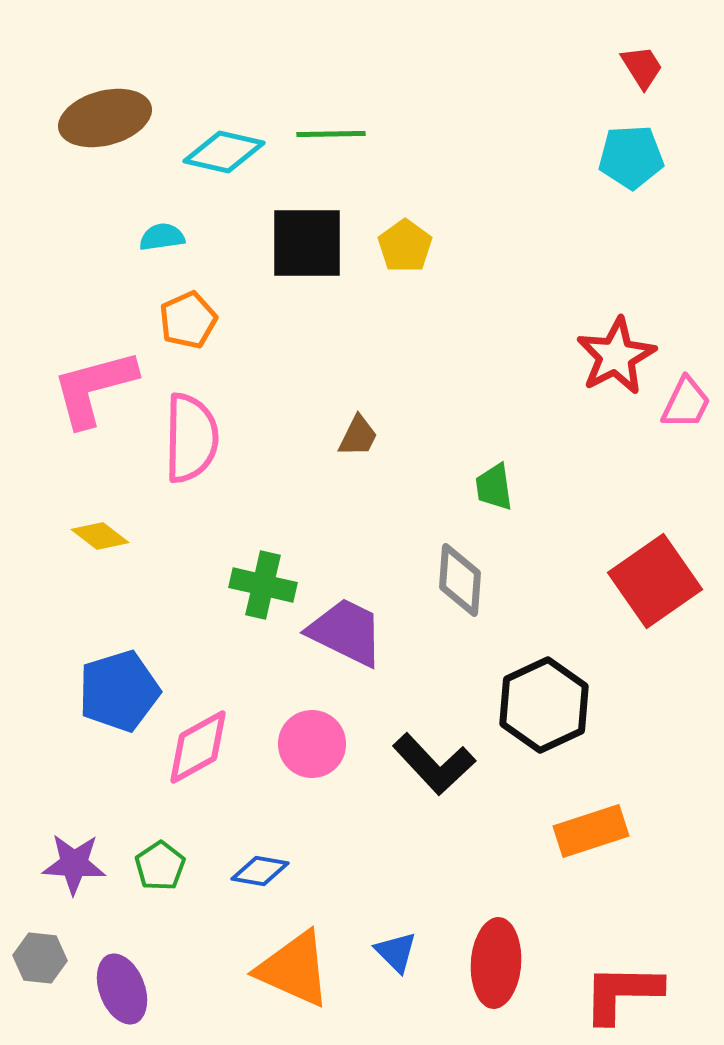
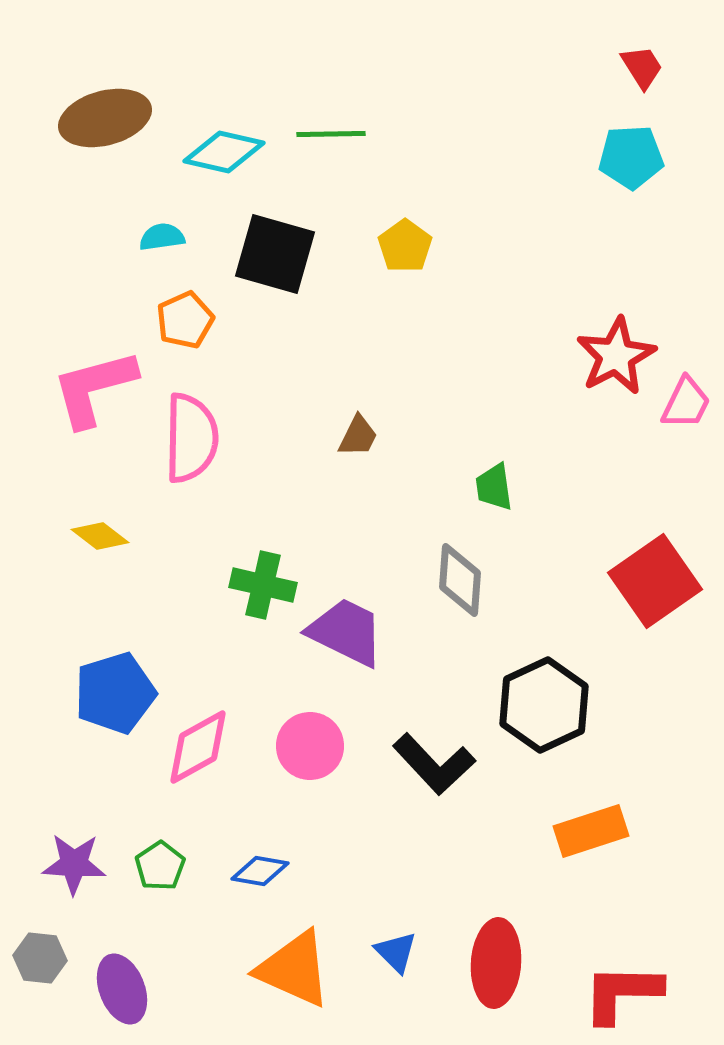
black square: moved 32 px left, 11 px down; rotated 16 degrees clockwise
orange pentagon: moved 3 px left
blue pentagon: moved 4 px left, 2 px down
pink circle: moved 2 px left, 2 px down
